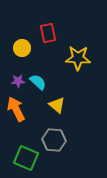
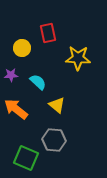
purple star: moved 7 px left, 6 px up
orange arrow: rotated 25 degrees counterclockwise
